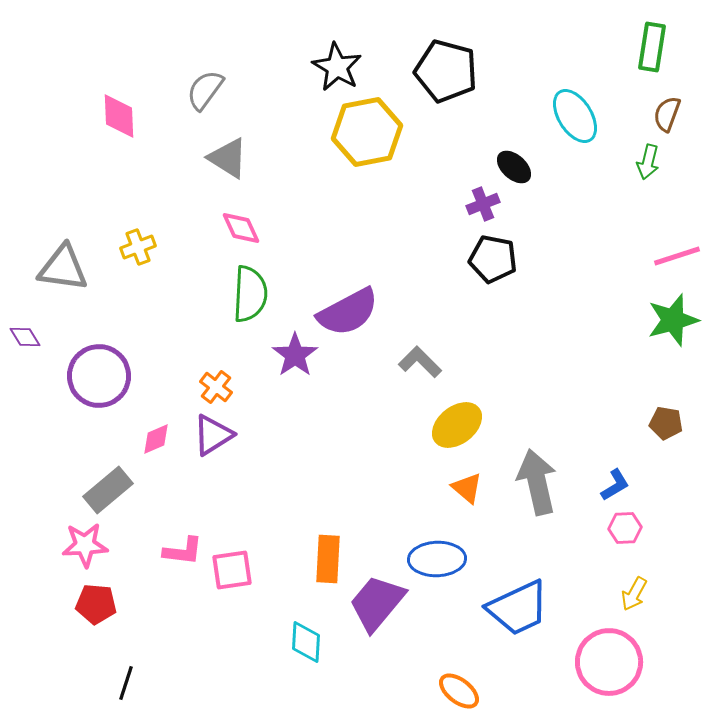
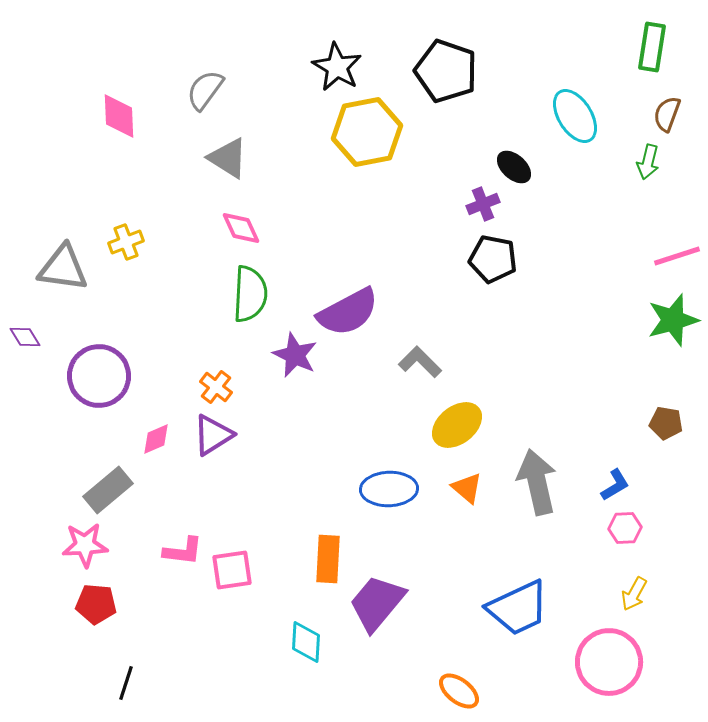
black pentagon at (446, 71): rotated 4 degrees clockwise
yellow cross at (138, 247): moved 12 px left, 5 px up
purple star at (295, 355): rotated 12 degrees counterclockwise
blue ellipse at (437, 559): moved 48 px left, 70 px up
